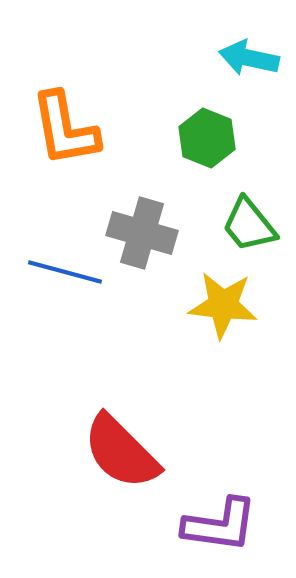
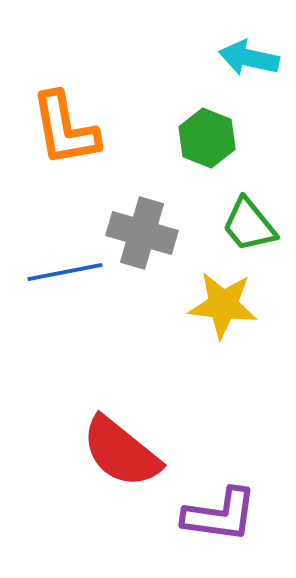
blue line: rotated 26 degrees counterclockwise
red semicircle: rotated 6 degrees counterclockwise
purple L-shape: moved 10 px up
